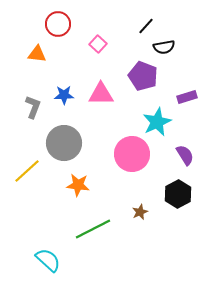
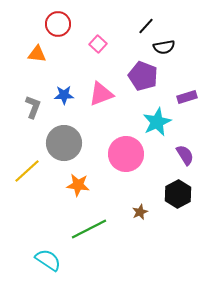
pink triangle: rotated 20 degrees counterclockwise
pink circle: moved 6 px left
green line: moved 4 px left
cyan semicircle: rotated 8 degrees counterclockwise
